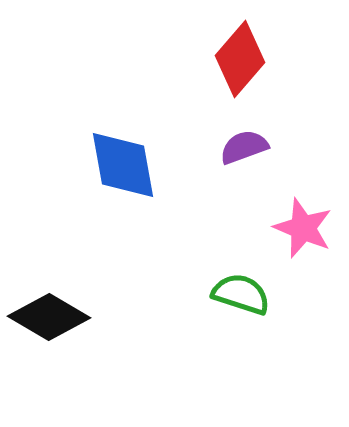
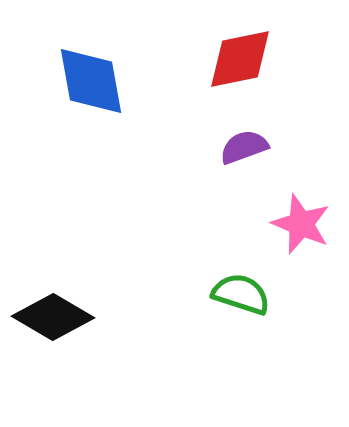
red diamond: rotated 38 degrees clockwise
blue diamond: moved 32 px left, 84 px up
pink star: moved 2 px left, 4 px up
black diamond: moved 4 px right
